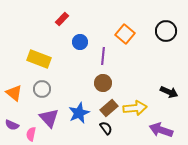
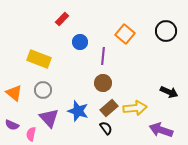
gray circle: moved 1 px right, 1 px down
blue star: moved 1 px left, 2 px up; rotated 30 degrees counterclockwise
